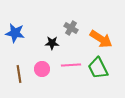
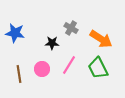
pink line: moved 2 px left; rotated 54 degrees counterclockwise
